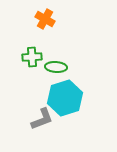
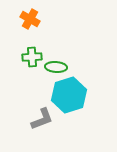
orange cross: moved 15 px left
cyan hexagon: moved 4 px right, 3 px up
